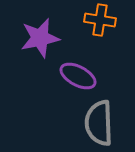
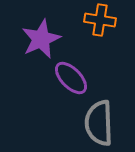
purple star: moved 1 px right, 1 px down; rotated 12 degrees counterclockwise
purple ellipse: moved 7 px left, 2 px down; rotated 18 degrees clockwise
